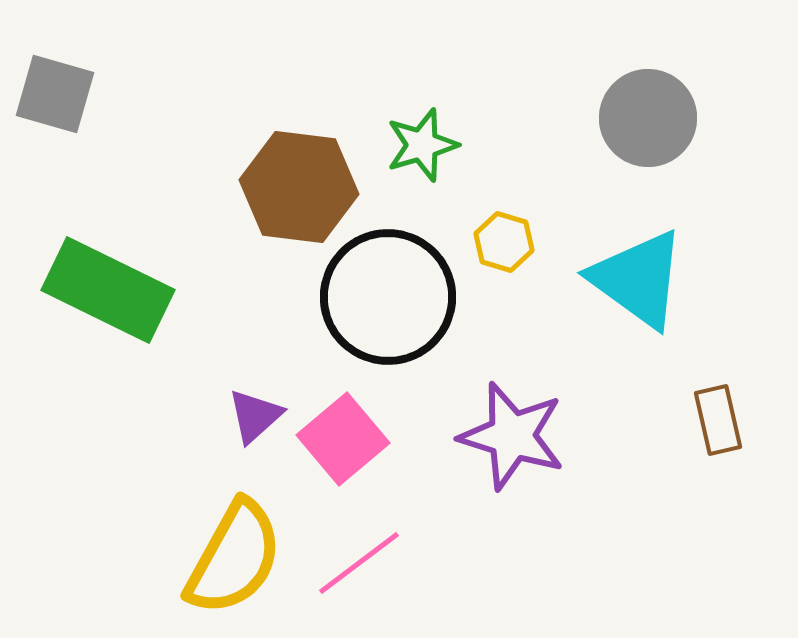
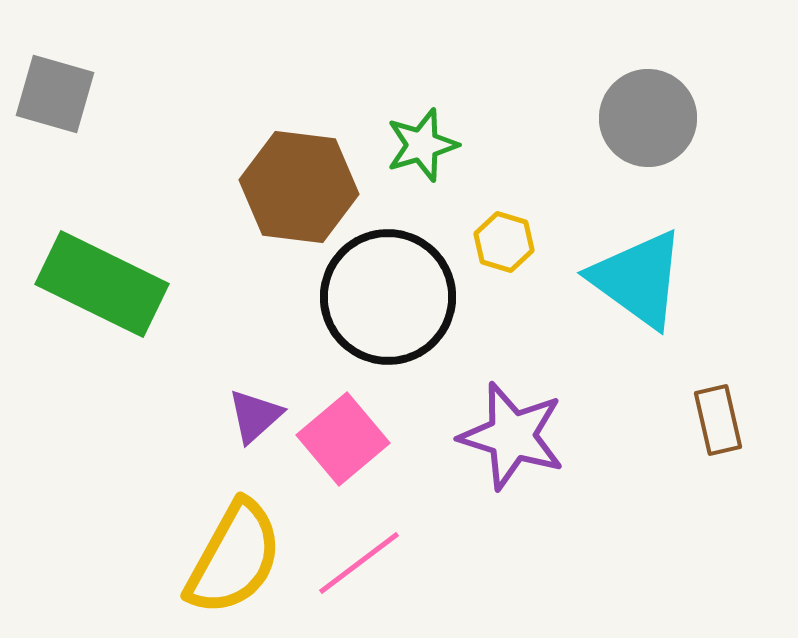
green rectangle: moved 6 px left, 6 px up
